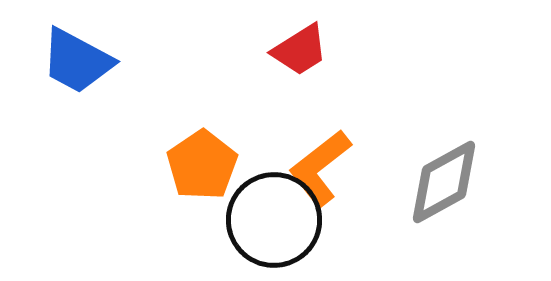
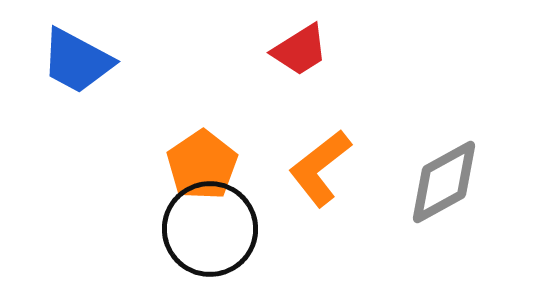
black circle: moved 64 px left, 9 px down
